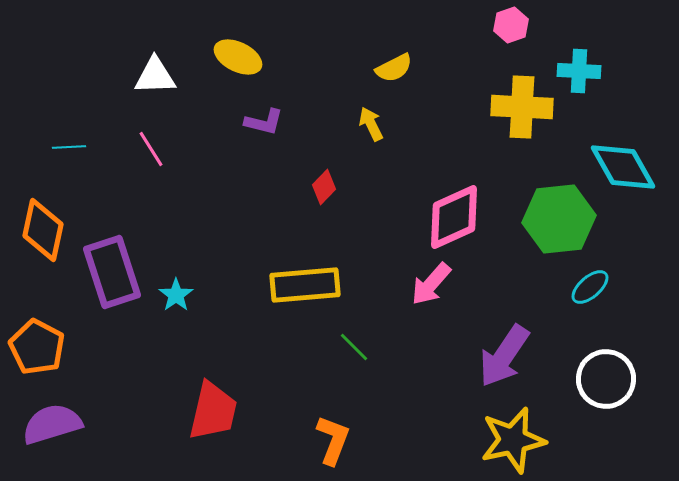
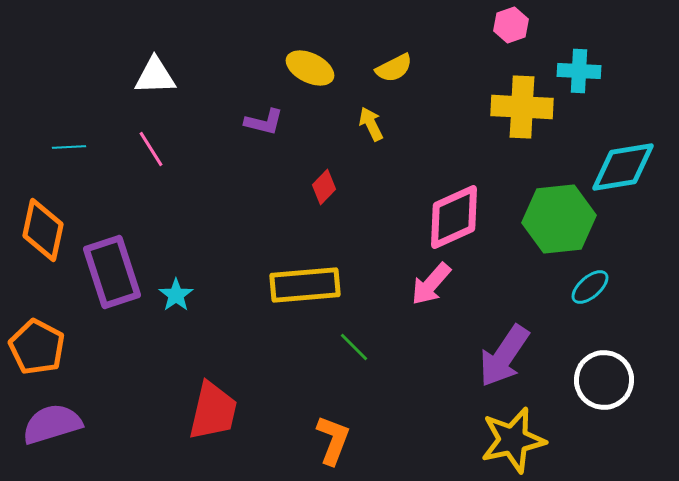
yellow ellipse: moved 72 px right, 11 px down
cyan diamond: rotated 70 degrees counterclockwise
white circle: moved 2 px left, 1 px down
